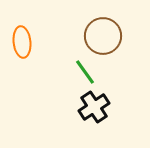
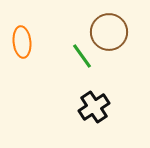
brown circle: moved 6 px right, 4 px up
green line: moved 3 px left, 16 px up
